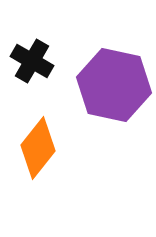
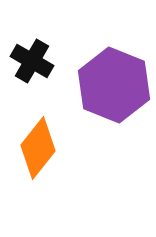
purple hexagon: rotated 10 degrees clockwise
